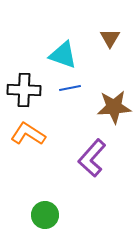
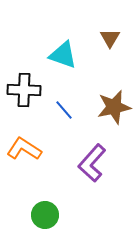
blue line: moved 6 px left, 22 px down; rotated 60 degrees clockwise
brown star: rotated 8 degrees counterclockwise
orange L-shape: moved 4 px left, 15 px down
purple L-shape: moved 5 px down
